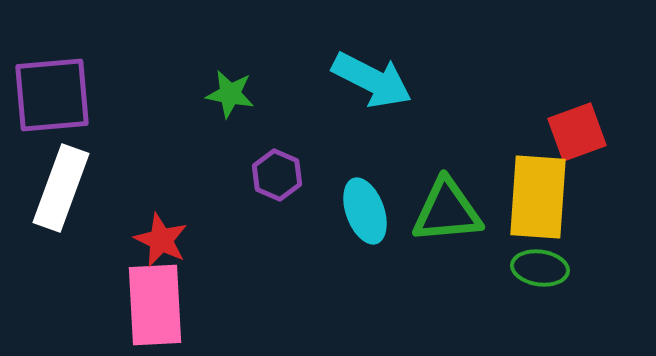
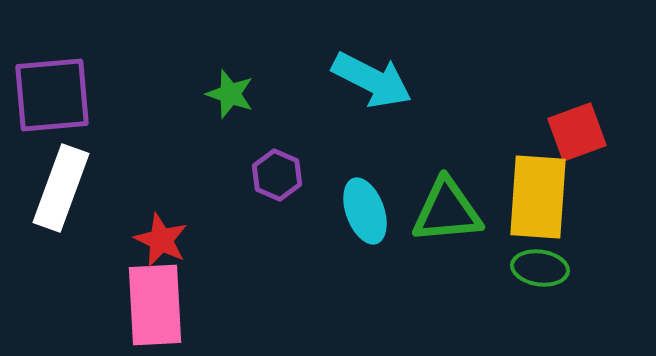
green star: rotated 9 degrees clockwise
